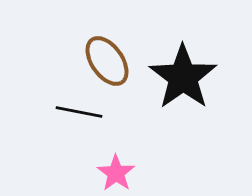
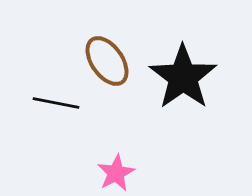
black line: moved 23 px left, 9 px up
pink star: rotated 9 degrees clockwise
